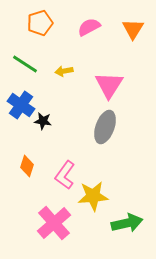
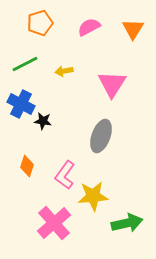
green line: rotated 60 degrees counterclockwise
pink triangle: moved 3 px right, 1 px up
blue cross: moved 1 px up; rotated 8 degrees counterclockwise
gray ellipse: moved 4 px left, 9 px down
